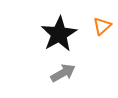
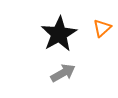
orange triangle: moved 2 px down
